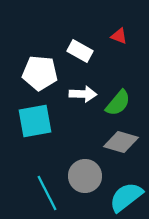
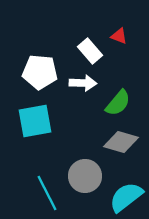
white rectangle: moved 10 px right; rotated 20 degrees clockwise
white pentagon: moved 1 px up
white arrow: moved 11 px up
